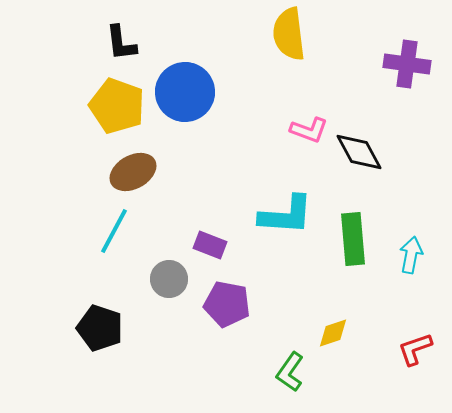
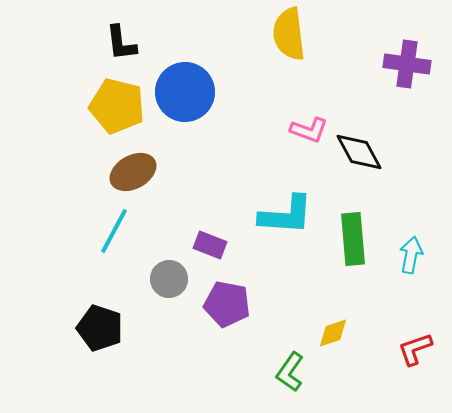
yellow pentagon: rotated 6 degrees counterclockwise
